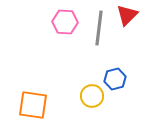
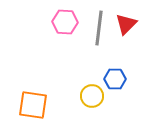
red triangle: moved 1 px left, 9 px down
blue hexagon: rotated 15 degrees clockwise
